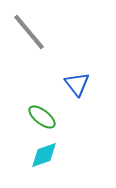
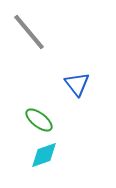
green ellipse: moved 3 px left, 3 px down
